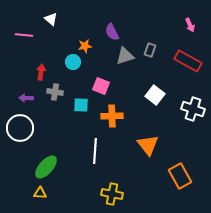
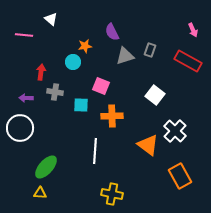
pink arrow: moved 3 px right, 5 px down
white cross: moved 18 px left, 22 px down; rotated 25 degrees clockwise
orange triangle: rotated 15 degrees counterclockwise
